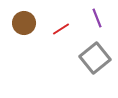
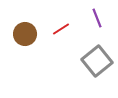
brown circle: moved 1 px right, 11 px down
gray square: moved 2 px right, 3 px down
